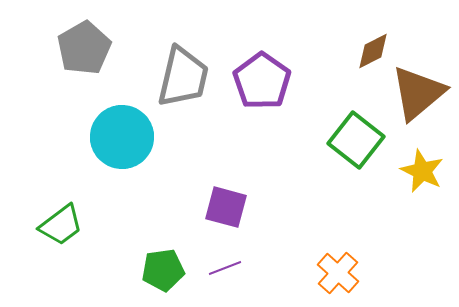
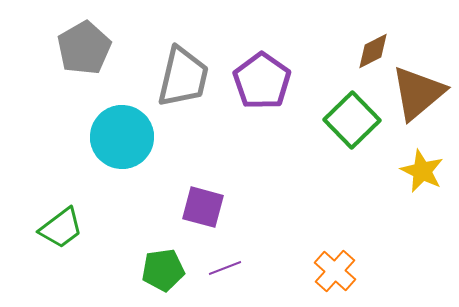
green square: moved 4 px left, 20 px up; rotated 8 degrees clockwise
purple square: moved 23 px left
green trapezoid: moved 3 px down
orange cross: moved 3 px left, 2 px up
